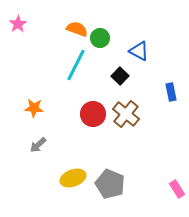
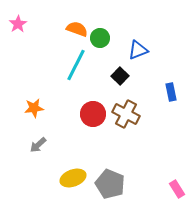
blue triangle: moved 1 px left, 1 px up; rotated 50 degrees counterclockwise
orange star: rotated 12 degrees counterclockwise
brown cross: rotated 12 degrees counterclockwise
